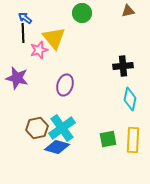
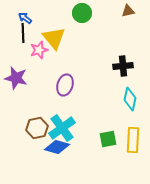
purple star: moved 1 px left
